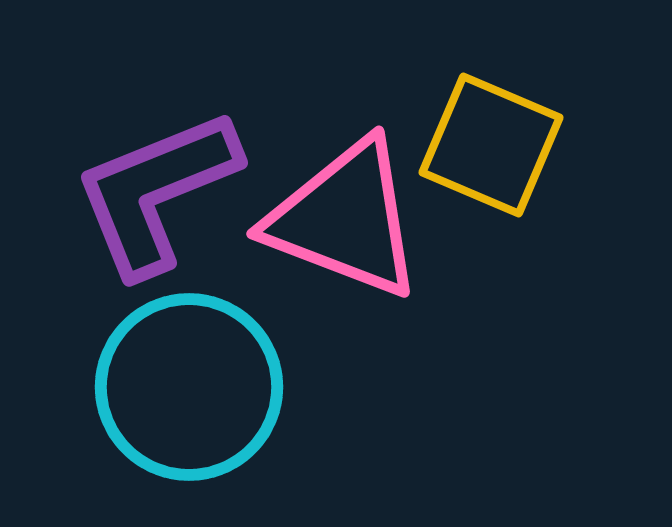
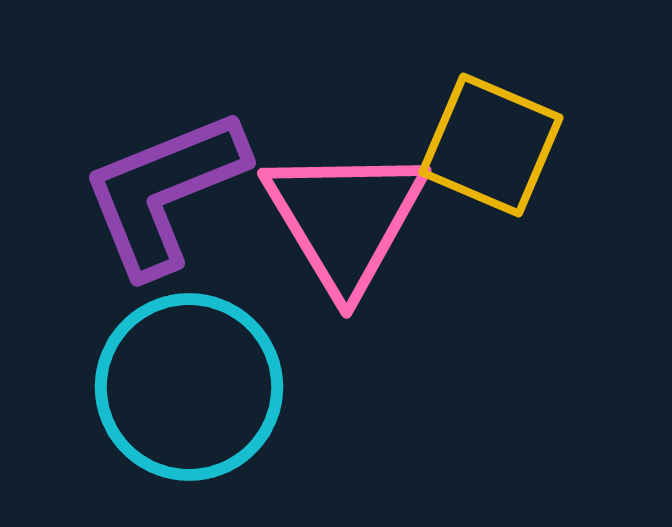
purple L-shape: moved 8 px right
pink triangle: rotated 38 degrees clockwise
